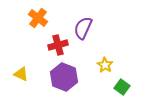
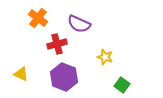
purple semicircle: moved 4 px left, 4 px up; rotated 90 degrees counterclockwise
red cross: moved 1 px left, 1 px up
yellow star: moved 8 px up; rotated 14 degrees counterclockwise
green square: moved 2 px up
